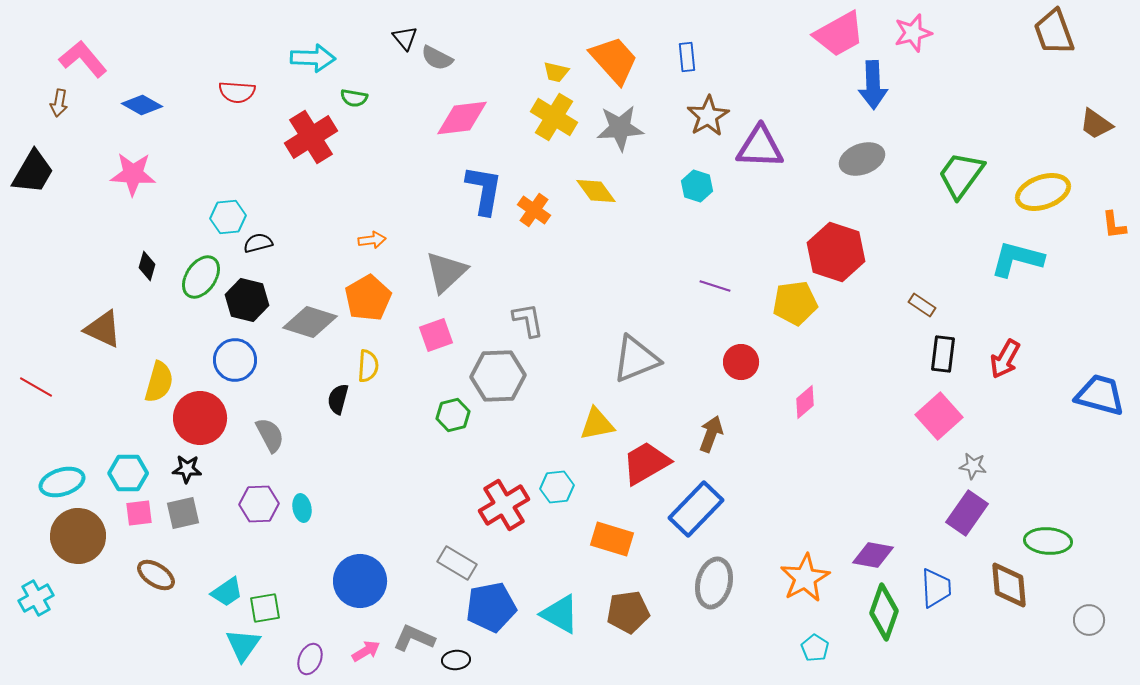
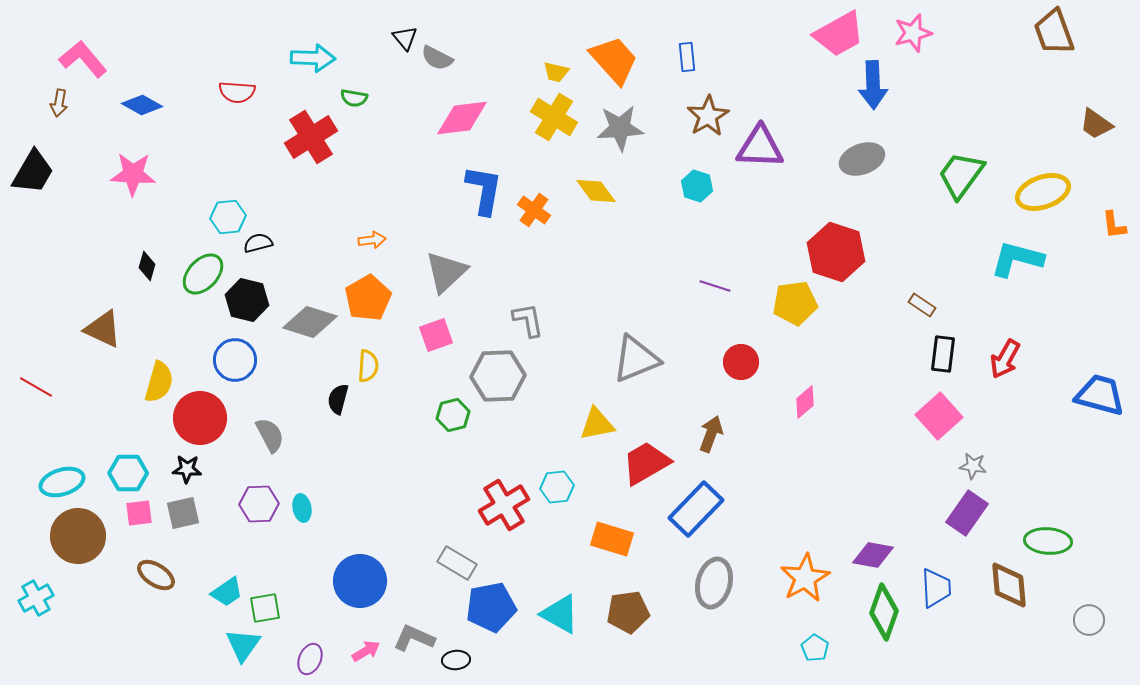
green ellipse at (201, 277): moved 2 px right, 3 px up; rotated 9 degrees clockwise
